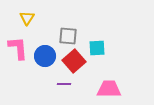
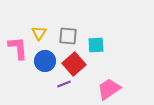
yellow triangle: moved 12 px right, 15 px down
cyan square: moved 1 px left, 3 px up
blue circle: moved 5 px down
red square: moved 3 px down
purple line: rotated 24 degrees counterclockwise
pink trapezoid: rotated 35 degrees counterclockwise
